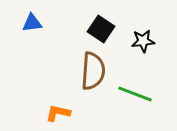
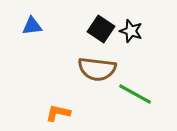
blue triangle: moved 3 px down
black star: moved 12 px left, 10 px up; rotated 25 degrees clockwise
brown semicircle: moved 4 px right, 2 px up; rotated 93 degrees clockwise
green line: rotated 8 degrees clockwise
